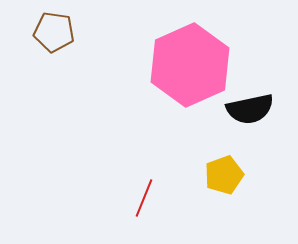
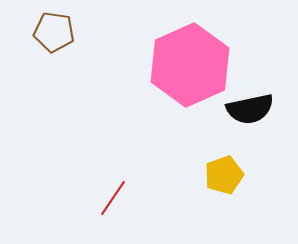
red line: moved 31 px left; rotated 12 degrees clockwise
